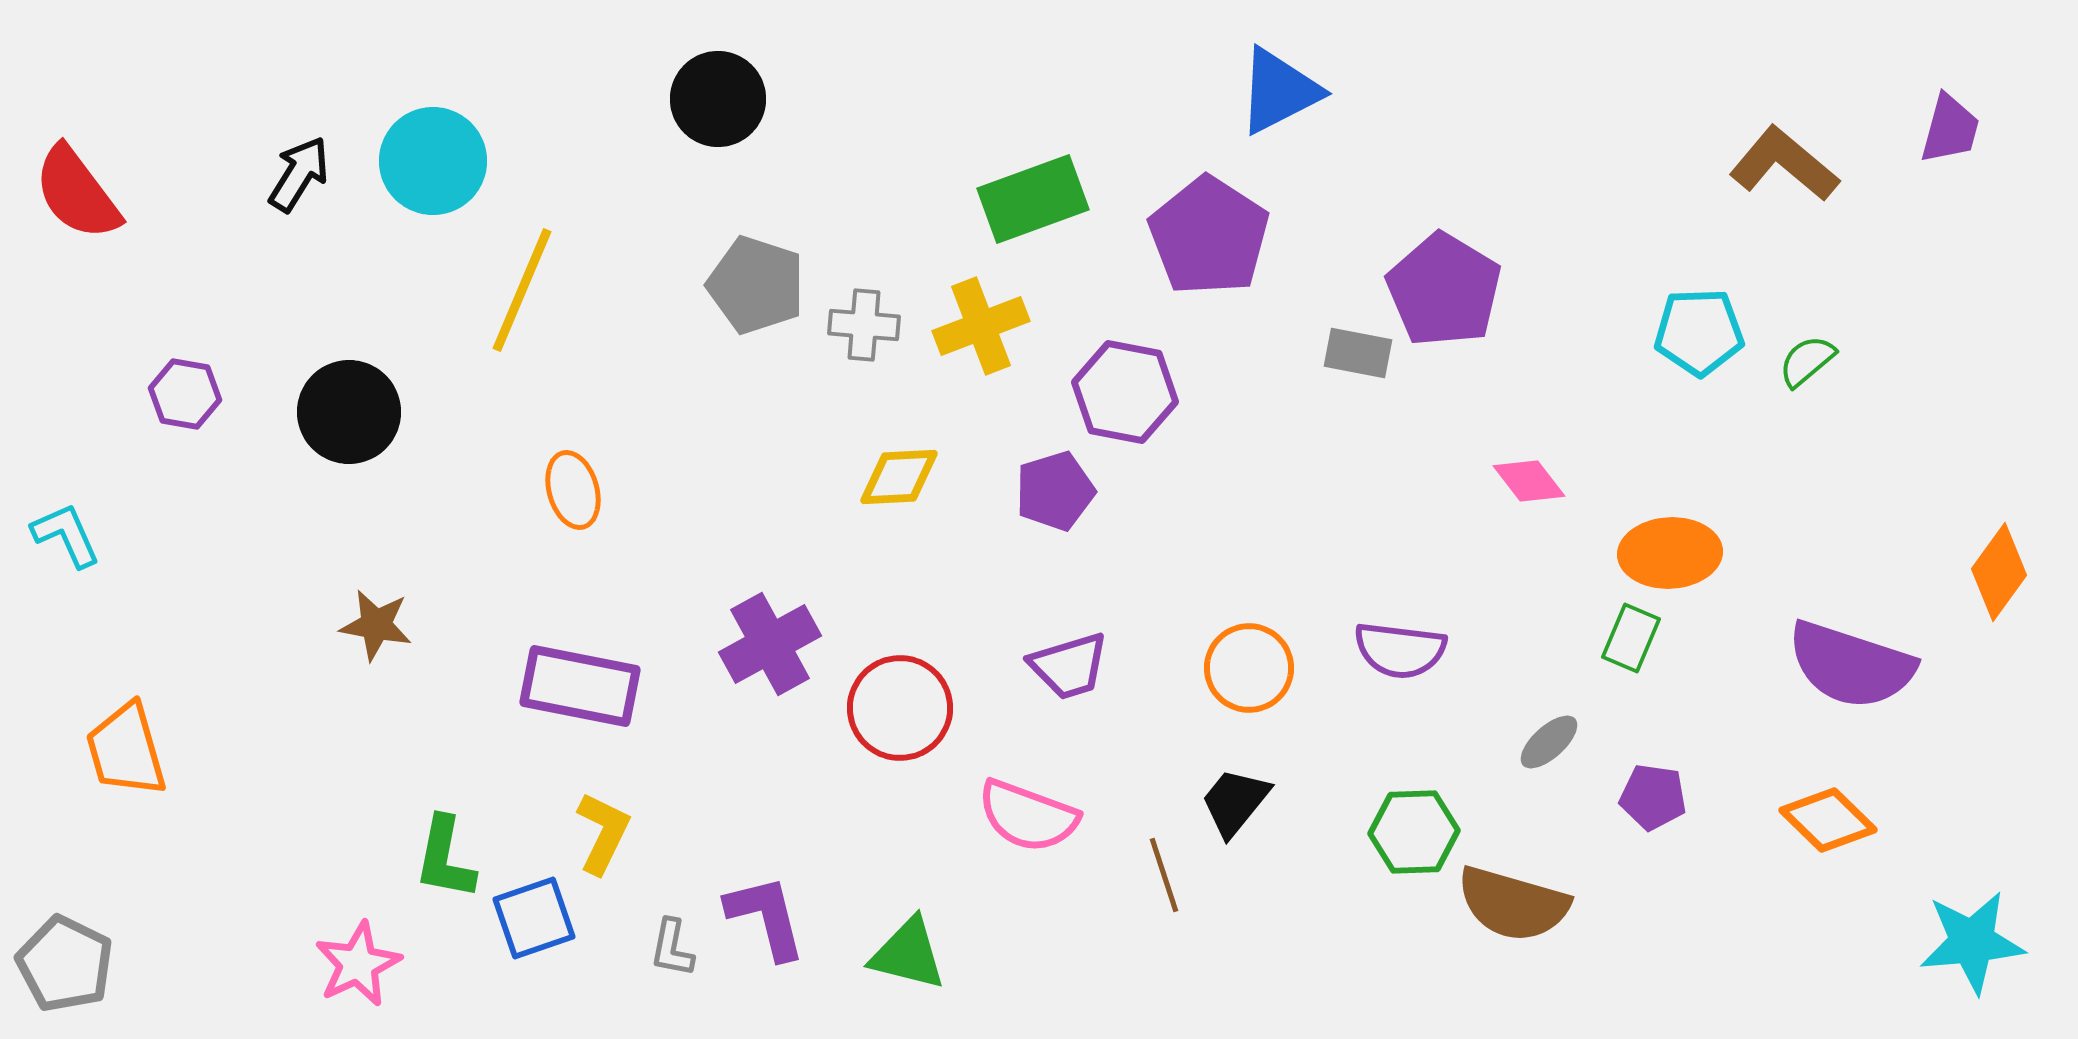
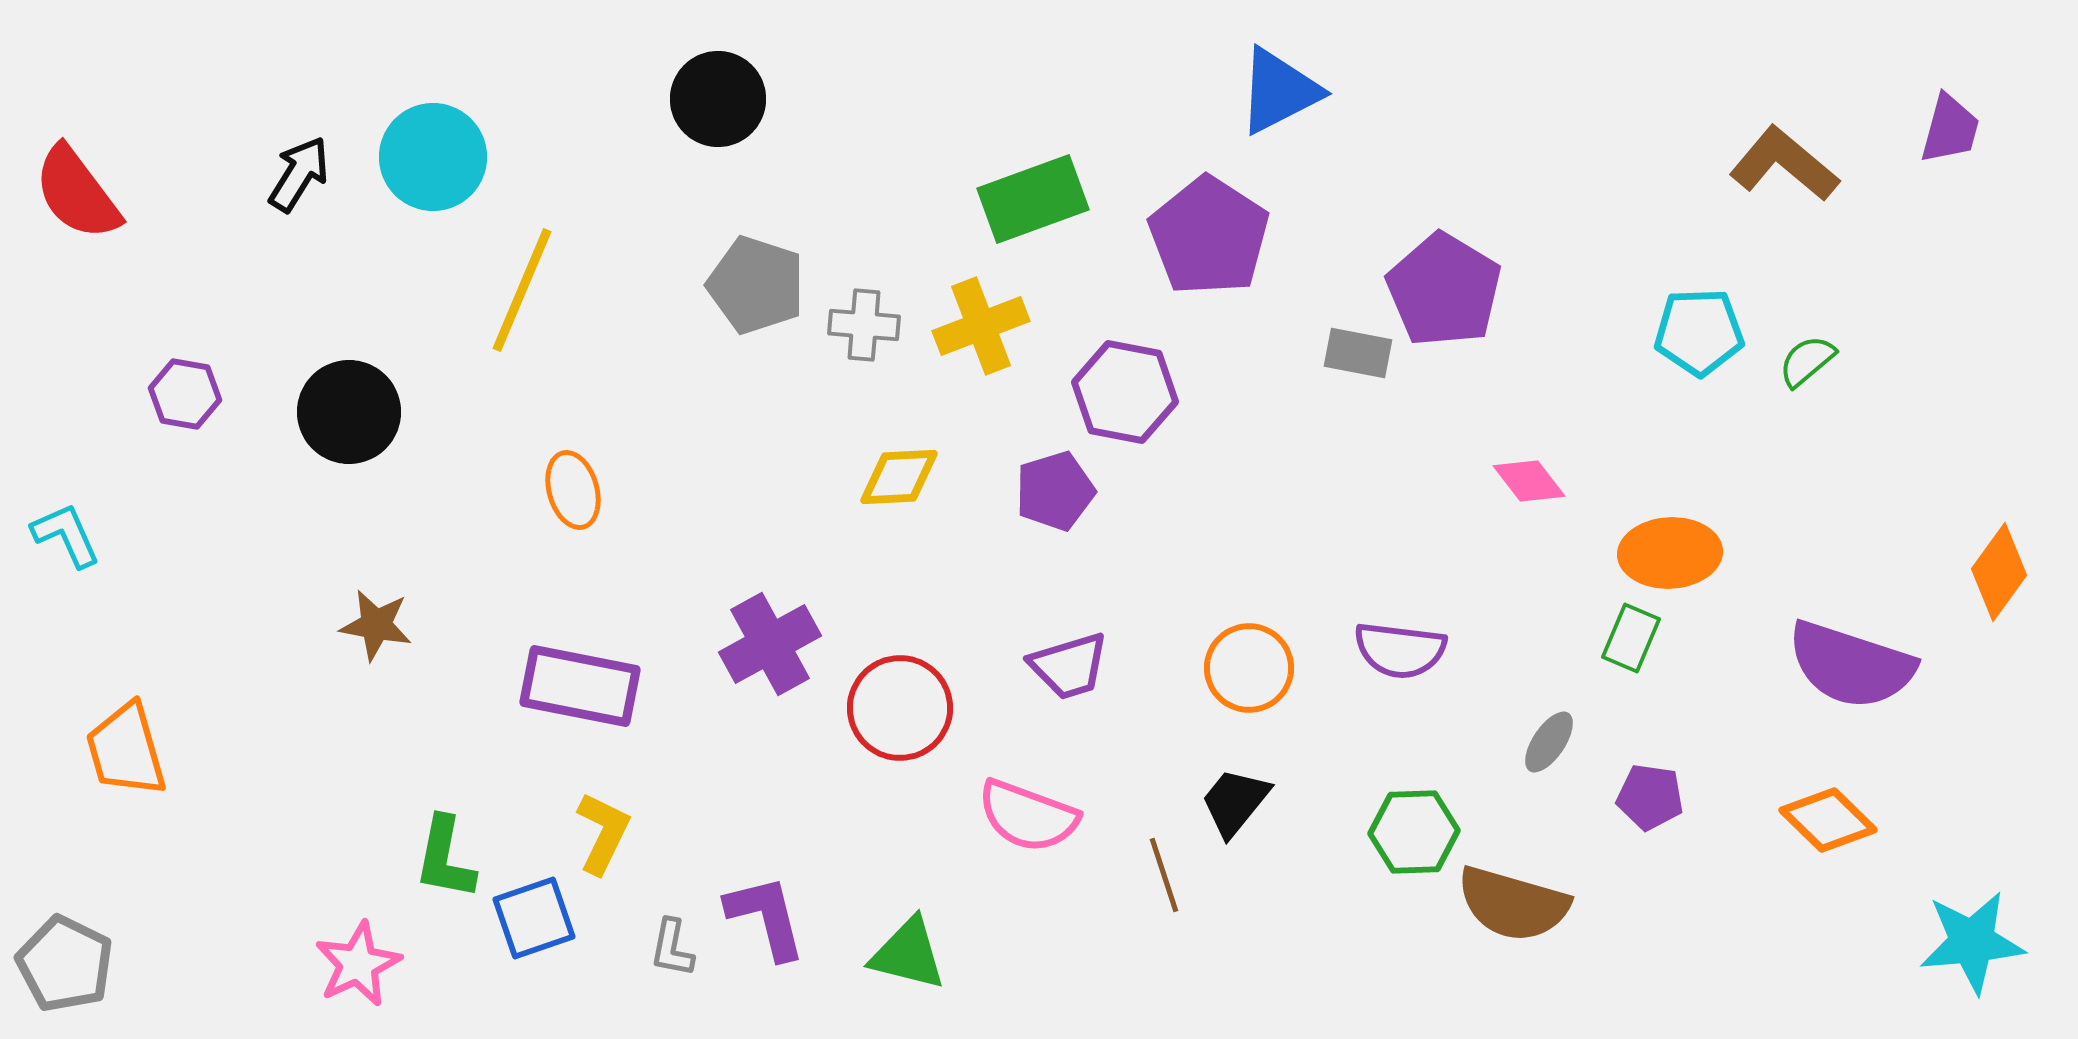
cyan circle at (433, 161): moved 4 px up
gray ellipse at (1549, 742): rotated 14 degrees counterclockwise
purple pentagon at (1653, 797): moved 3 px left
